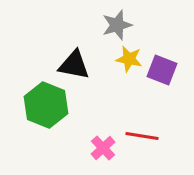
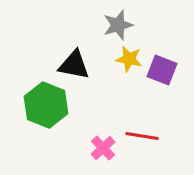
gray star: moved 1 px right
